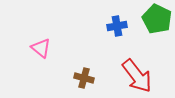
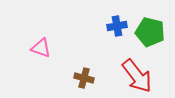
green pentagon: moved 7 px left, 13 px down; rotated 12 degrees counterclockwise
pink triangle: rotated 20 degrees counterclockwise
